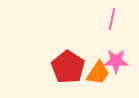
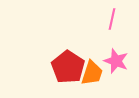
pink star: rotated 20 degrees clockwise
orange trapezoid: moved 6 px left; rotated 16 degrees counterclockwise
